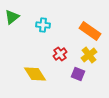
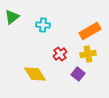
orange rectangle: rotated 65 degrees counterclockwise
yellow cross: moved 1 px left, 1 px up; rotated 28 degrees clockwise
purple square: rotated 16 degrees clockwise
